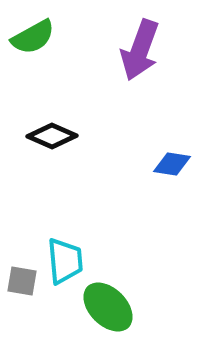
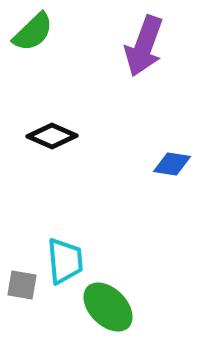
green semicircle: moved 5 px up; rotated 15 degrees counterclockwise
purple arrow: moved 4 px right, 4 px up
gray square: moved 4 px down
